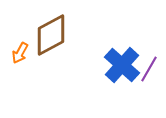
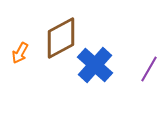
brown diamond: moved 10 px right, 3 px down
blue cross: moved 27 px left
